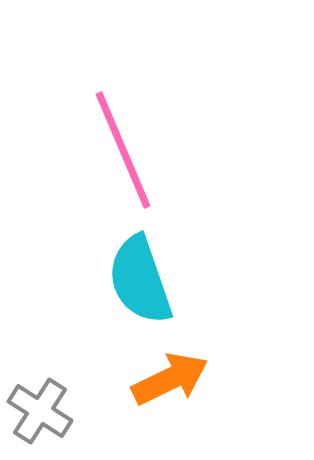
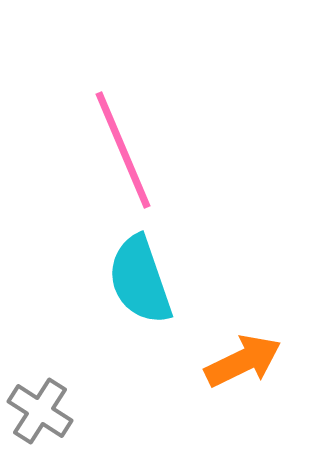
orange arrow: moved 73 px right, 18 px up
